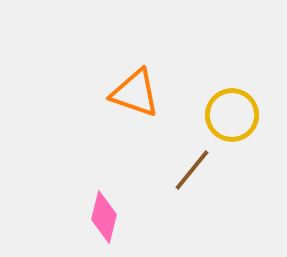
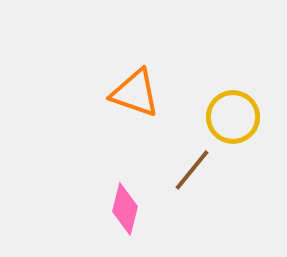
yellow circle: moved 1 px right, 2 px down
pink diamond: moved 21 px right, 8 px up
